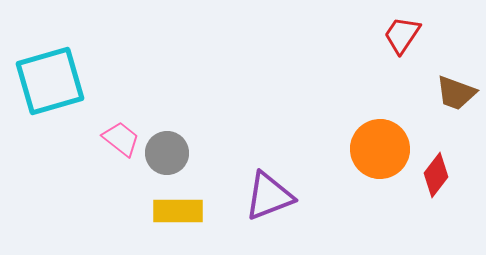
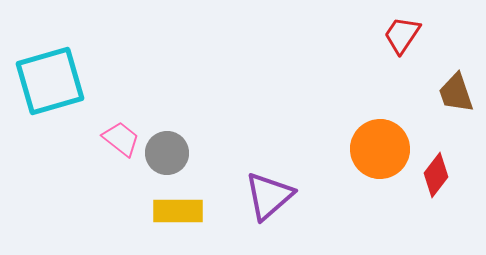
brown trapezoid: rotated 51 degrees clockwise
purple triangle: rotated 20 degrees counterclockwise
